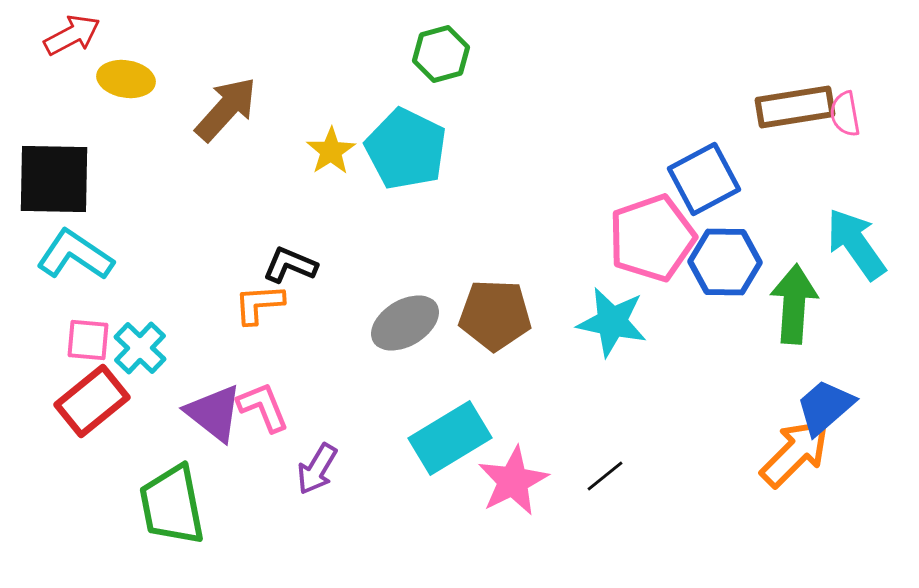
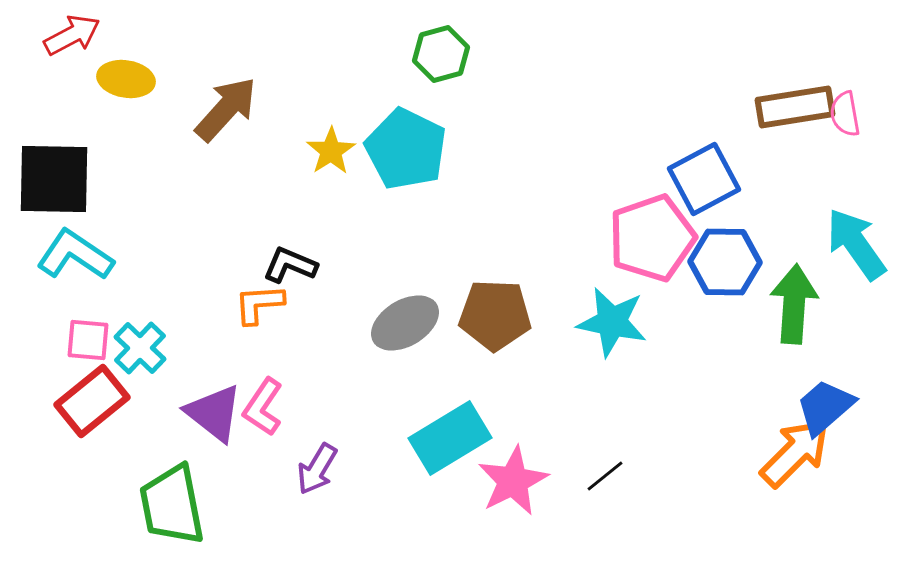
pink L-shape: rotated 124 degrees counterclockwise
